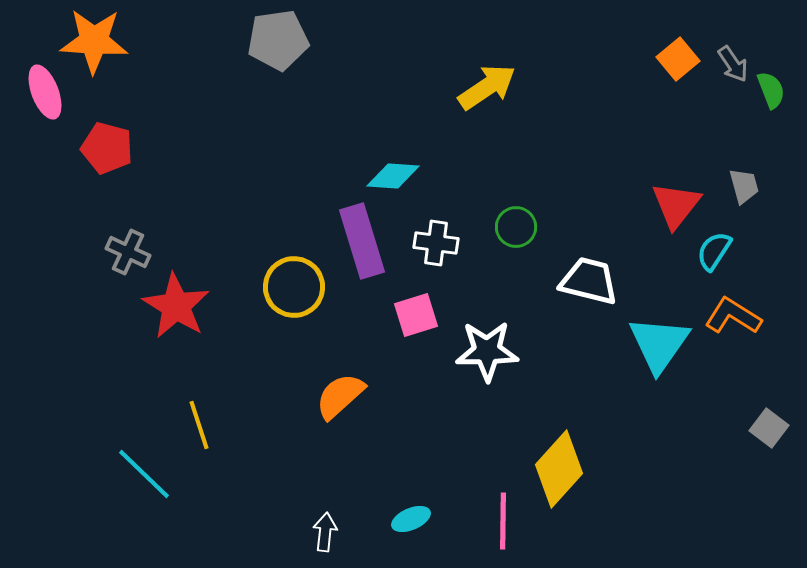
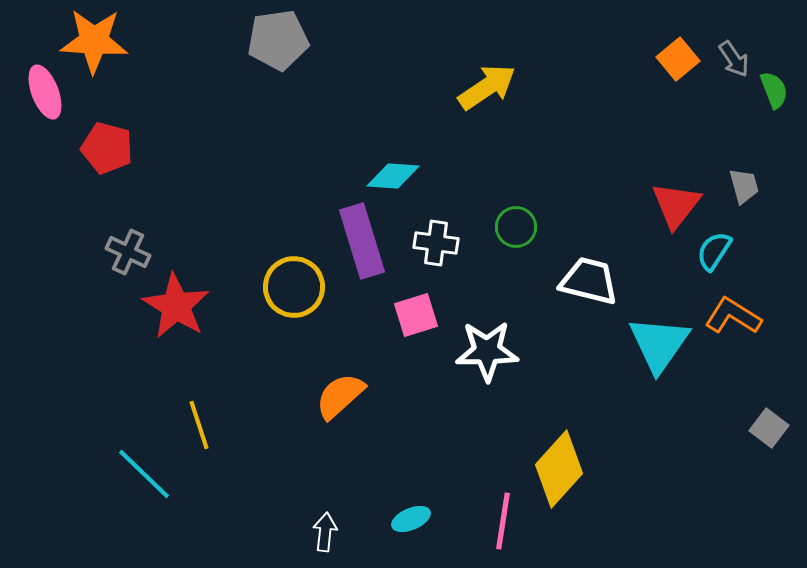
gray arrow: moved 1 px right, 5 px up
green semicircle: moved 3 px right
pink line: rotated 8 degrees clockwise
